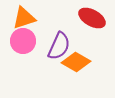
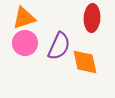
red ellipse: rotated 64 degrees clockwise
pink circle: moved 2 px right, 2 px down
orange diamond: moved 9 px right; rotated 48 degrees clockwise
